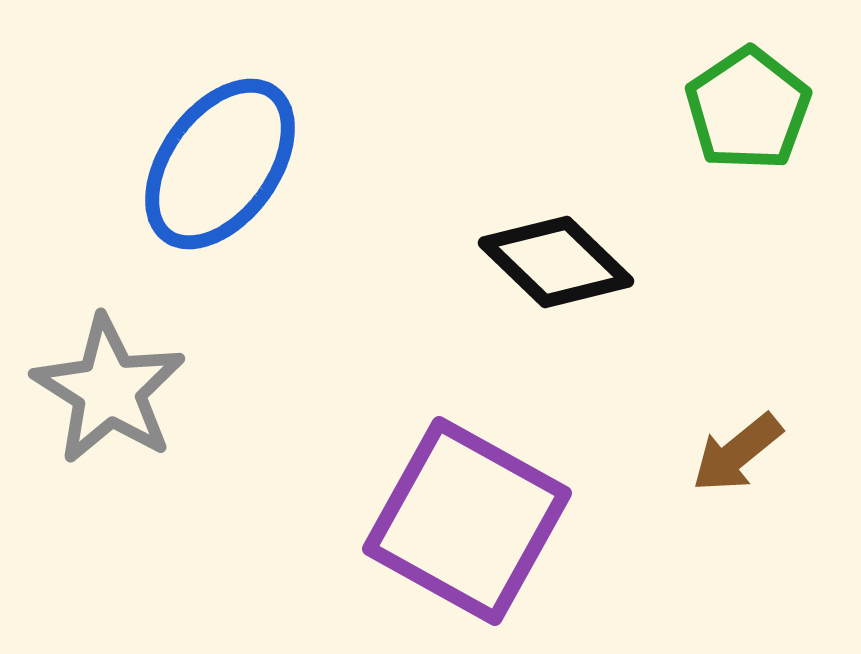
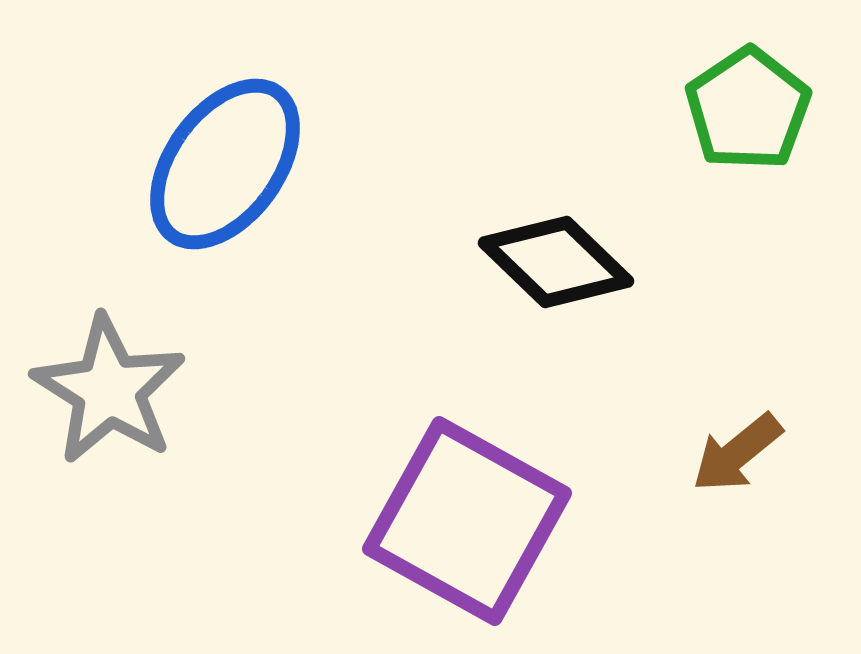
blue ellipse: moved 5 px right
